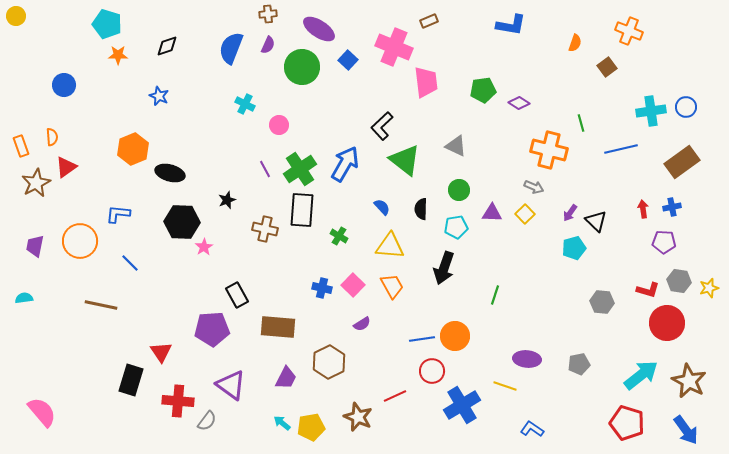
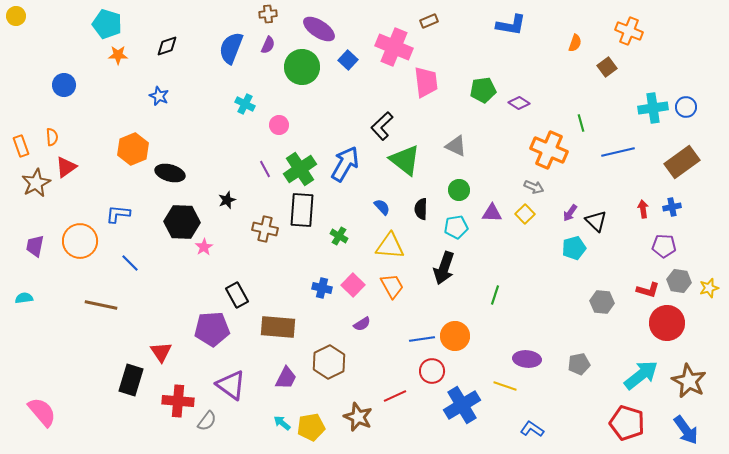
cyan cross at (651, 111): moved 2 px right, 3 px up
blue line at (621, 149): moved 3 px left, 3 px down
orange cross at (549, 150): rotated 9 degrees clockwise
purple pentagon at (664, 242): moved 4 px down
